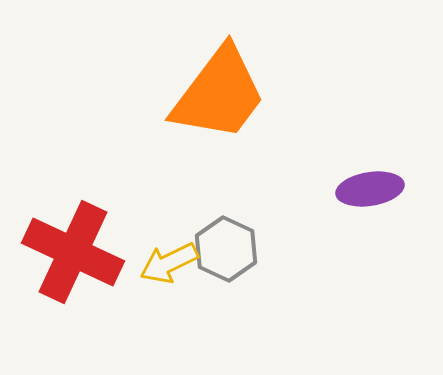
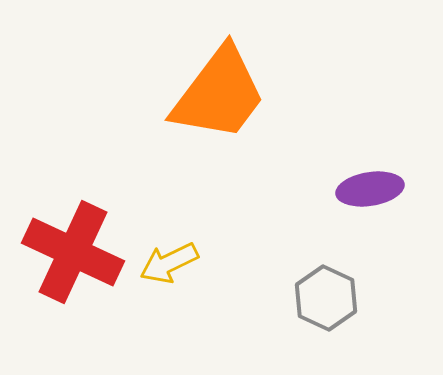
gray hexagon: moved 100 px right, 49 px down
